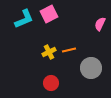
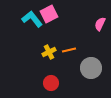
cyan L-shape: moved 8 px right; rotated 105 degrees counterclockwise
